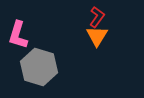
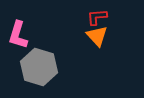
red L-shape: rotated 130 degrees counterclockwise
orange triangle: rotated 15 degrees counterclockwise
